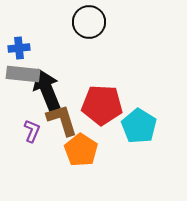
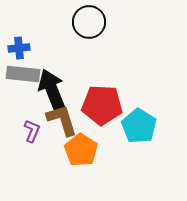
black arrow: moved 5 px right
